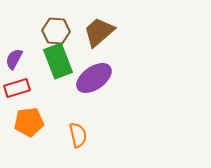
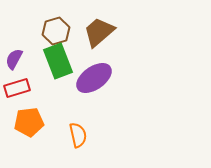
brown hexagon: rotated 20 degrees counterclockwise
